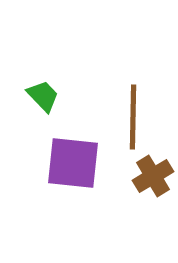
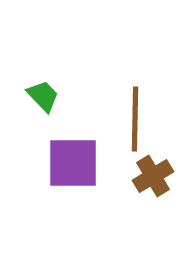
brown line: moved 2 px right, 2 px down
purple square: rotated 6 degrees counterclockwise
